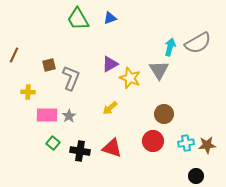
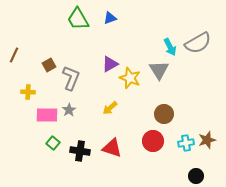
cyan arrow: rotated 138 degrees clockwise
brown square: rotated 16 degrees counterclockwise
gray star: moved 6 px up
brown star: moved 5 px up; rotated 12 degrees counterclockwise
